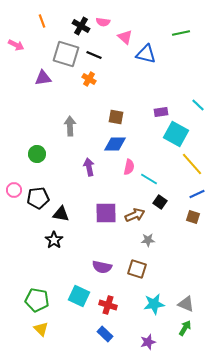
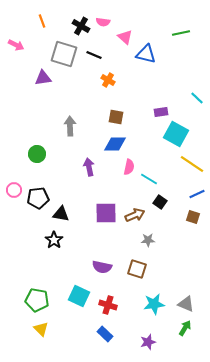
gray square at (66, 54): moved 2 px left
orange cross at (89, 79): moved 19 px right, 1 px down
cyan line at (198, 105): moved 1 px left, 7 px up
yellow line at (192, 164): rotated 15 degrees counterclockwise
